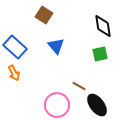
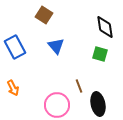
black diamond: moved 2 px right, 1 px down
blue rectangle: rotated 20 degrees clockwise
green square: rotated 28 degrees clockwise
orange arrow: moved 1 px left, 15 px down
brown line: rotated 40 degrees clockwise
black ellipse: moved 1 px right, 1 px up; rotated 25 degrees clockwise
